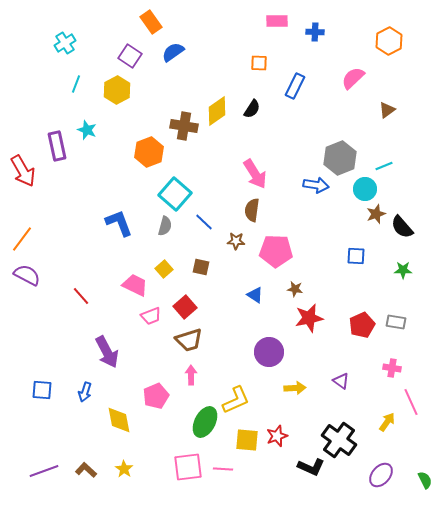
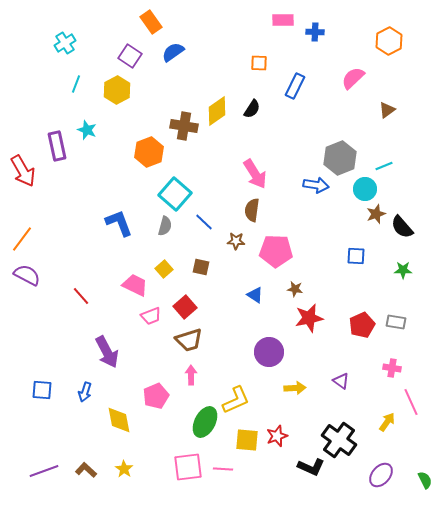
pink rectangle at (277, 21): moved 6 px right, 1 px up
